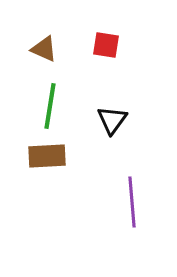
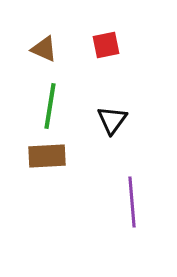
red square: rotated 20 degrees counterclockwise
